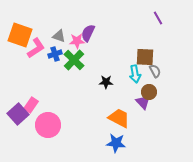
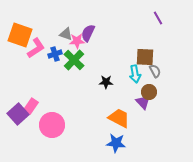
gray triangle: moved 7 px right, 2 px up
pink rectangle: moved 1 px down
pink circle: moved 4 px right
